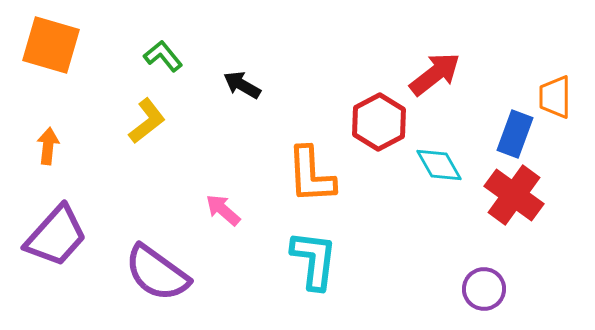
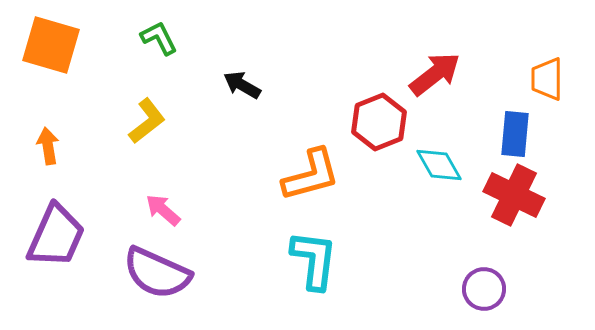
green L-shape: moved 4 px left, 18 px up; rotated 12 degrees clockwise
orange trapezoid: moved 8 px left, 18 px up
red hexagon: rotated 6 degrees clockwise
blue rectangle: rotated 15 degrees counterclockwise
orange arrow: rotated 15 degrees counterclockwise
orange L-shape: rotated 102 degrees counterclockwise
red cross: rotated 10 degrees counterclockwise
pink arrow: moved 60 px left
purple trapezoid: rotated 18 degrees counterclockwise
purple semicircle: rotated 12 degrees counterclockwise
